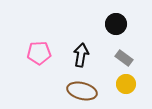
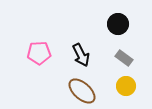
black circle: moved 2 px right
black arrow: rotated 145 degrees clockwise
yellow circle: moved 2 px down
brown ellipse: rotated 28 degrees clockwise
